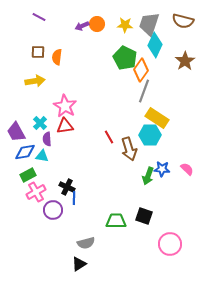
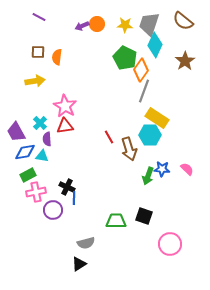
brown semicircle: rotated 25 degrees clockwise
pink cross: rotated 18 degrees clockwise
